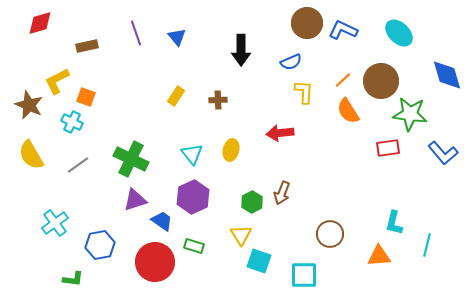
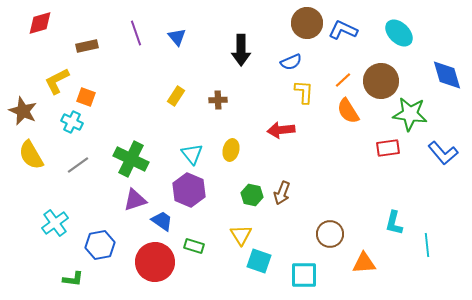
brown star at (29, 105): moved 6 px left, 6 px down
red arrow at (280, 133): moved 1 px right, 3 px up
purple hexagon at (193, 197): moved 4 px left, 7 px up; rotated 12 degrees counterclockwise
green hexagon at (252, 202): moved 7 px up; rotated 20 degrees counterclockwise
cyan line at (427, 245): rotated 20 degrees counterclockwise
orange triangle at (379, 256): moved 15 px left, 7 px down
